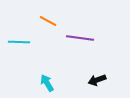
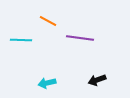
cyan line: moved 2 px right, 2 px up
cyan arrow: rotated 72 degrees counterclockwise
